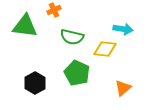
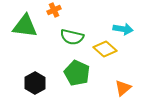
yellow diamond: rotated 35 degrees clockwise
